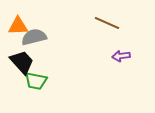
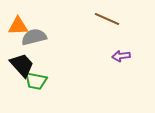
brown line: moved 4 px up
black trapezoid: moved 3 px down
